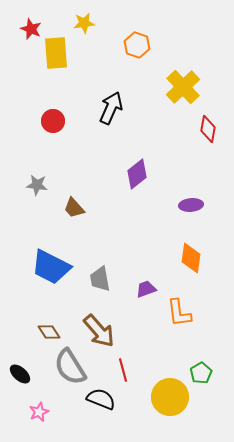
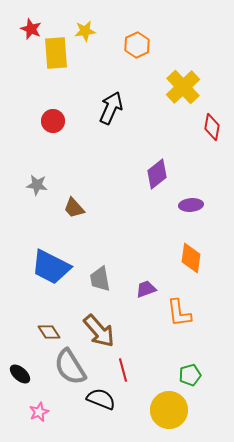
yellow star: moved 1 px right, 8 px down
orange hexagon: rotated 15 degrees clockwise
red diamond: moved 4 px right, 2 px up
purple diamond: moved 20 px right
green pentagon: moved 11 px left, 2 px down; rotated 15 degrees clockwise
yellow circle: moved 1 px left, 13 px down
